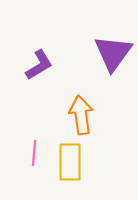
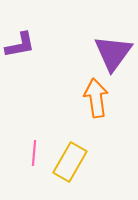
purple L-shape: moved 19 px left, 20 px up; rotated 20 degrees clockwise
orange arrow: moved 15 px right, 17 px up
yellow rectangle: rotated 30 degrees clockwise
